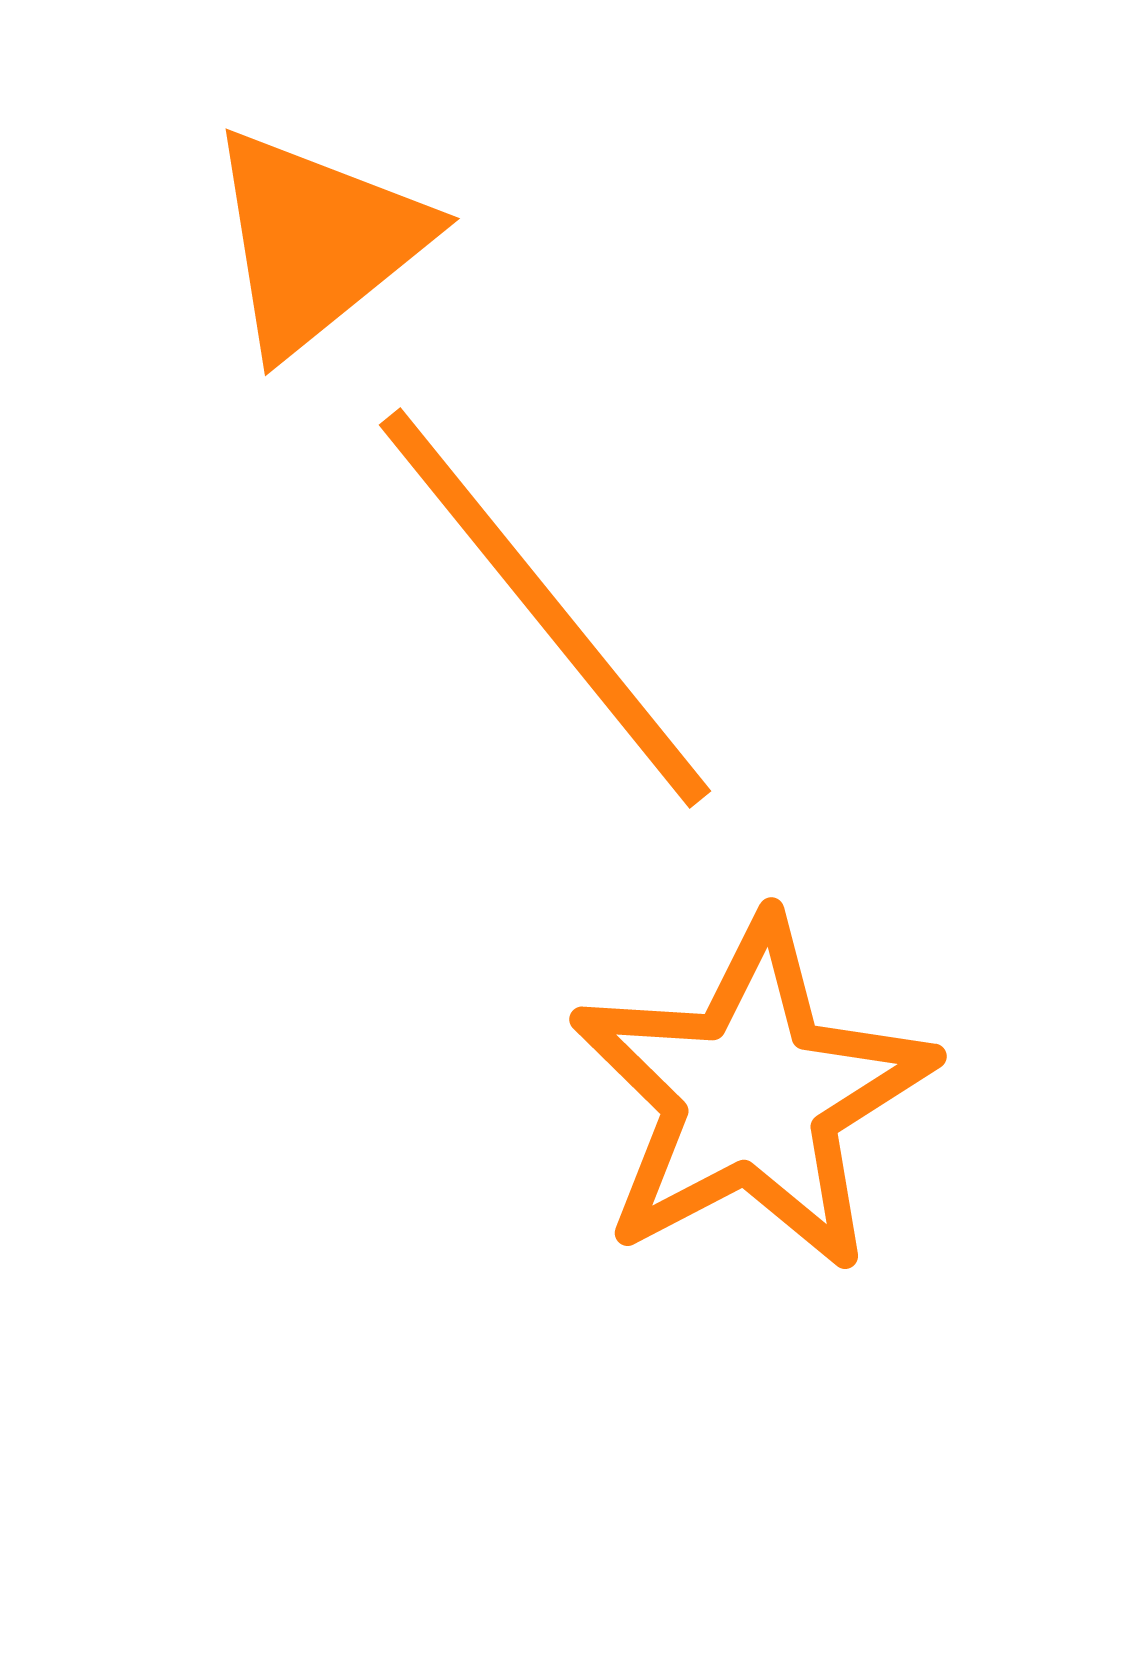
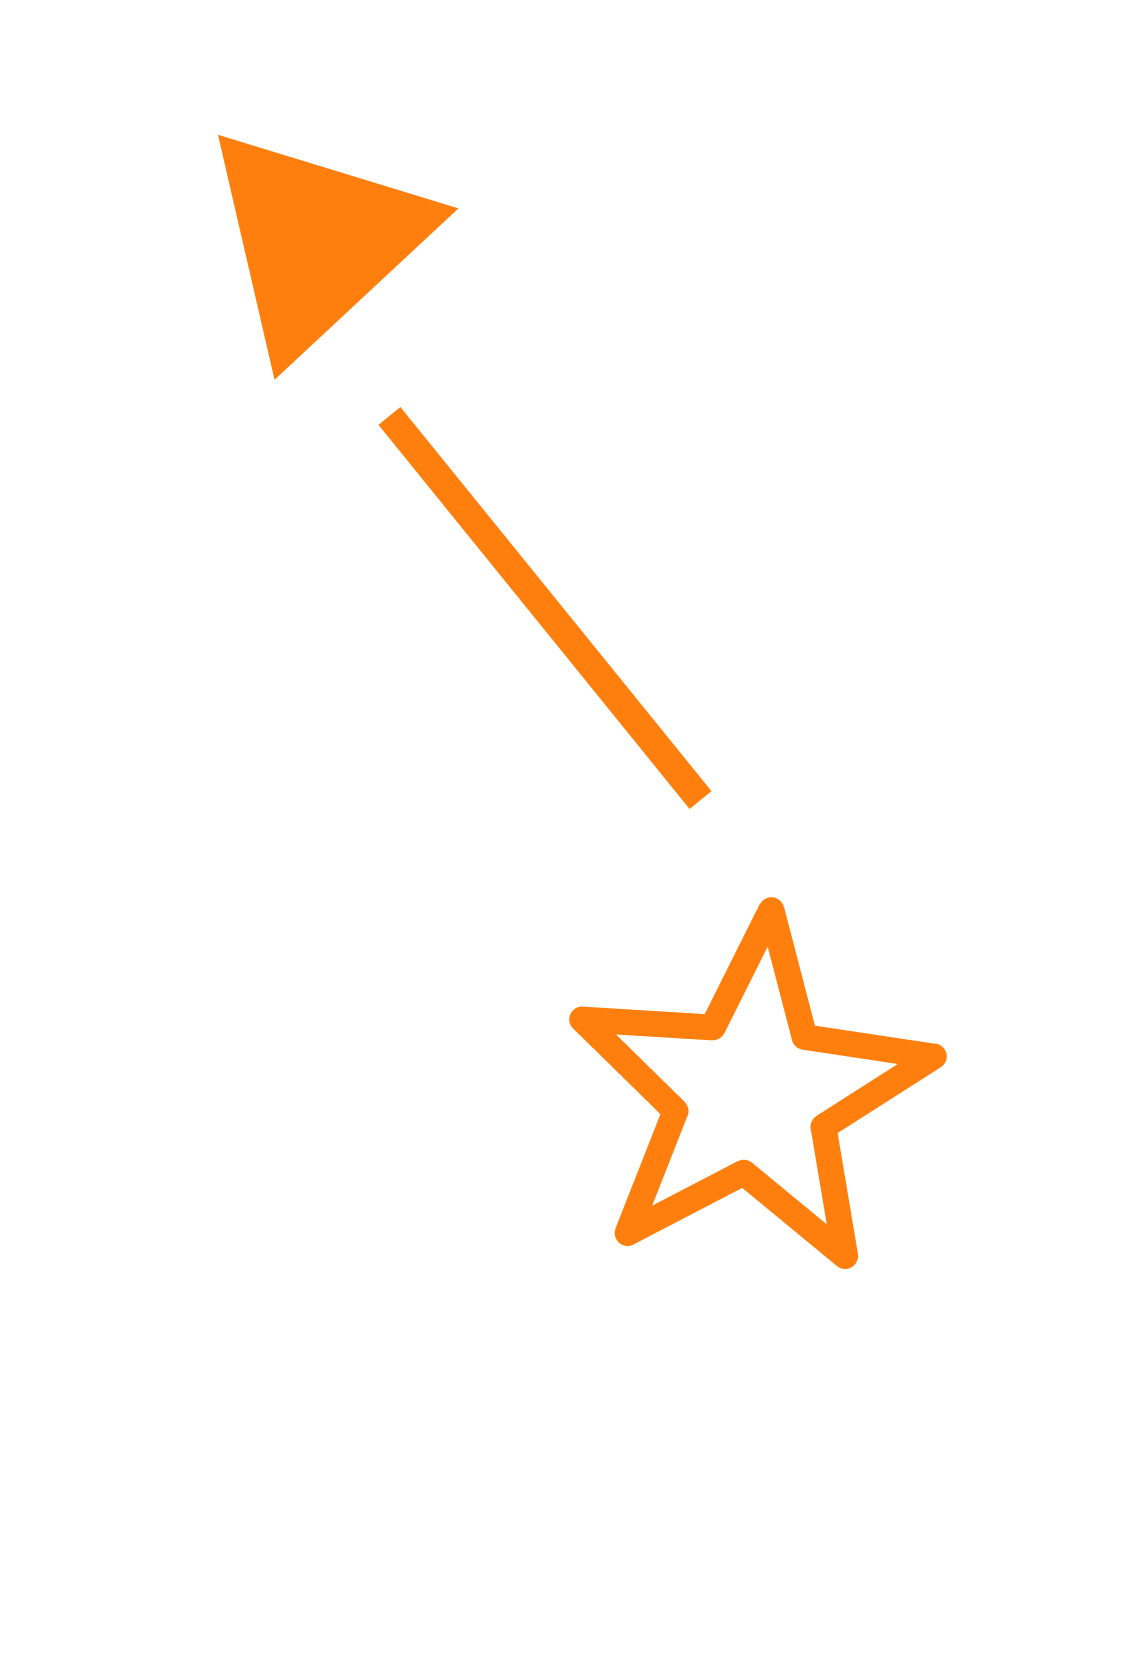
orange triangle: rotated 4 degrees counterclockwise
